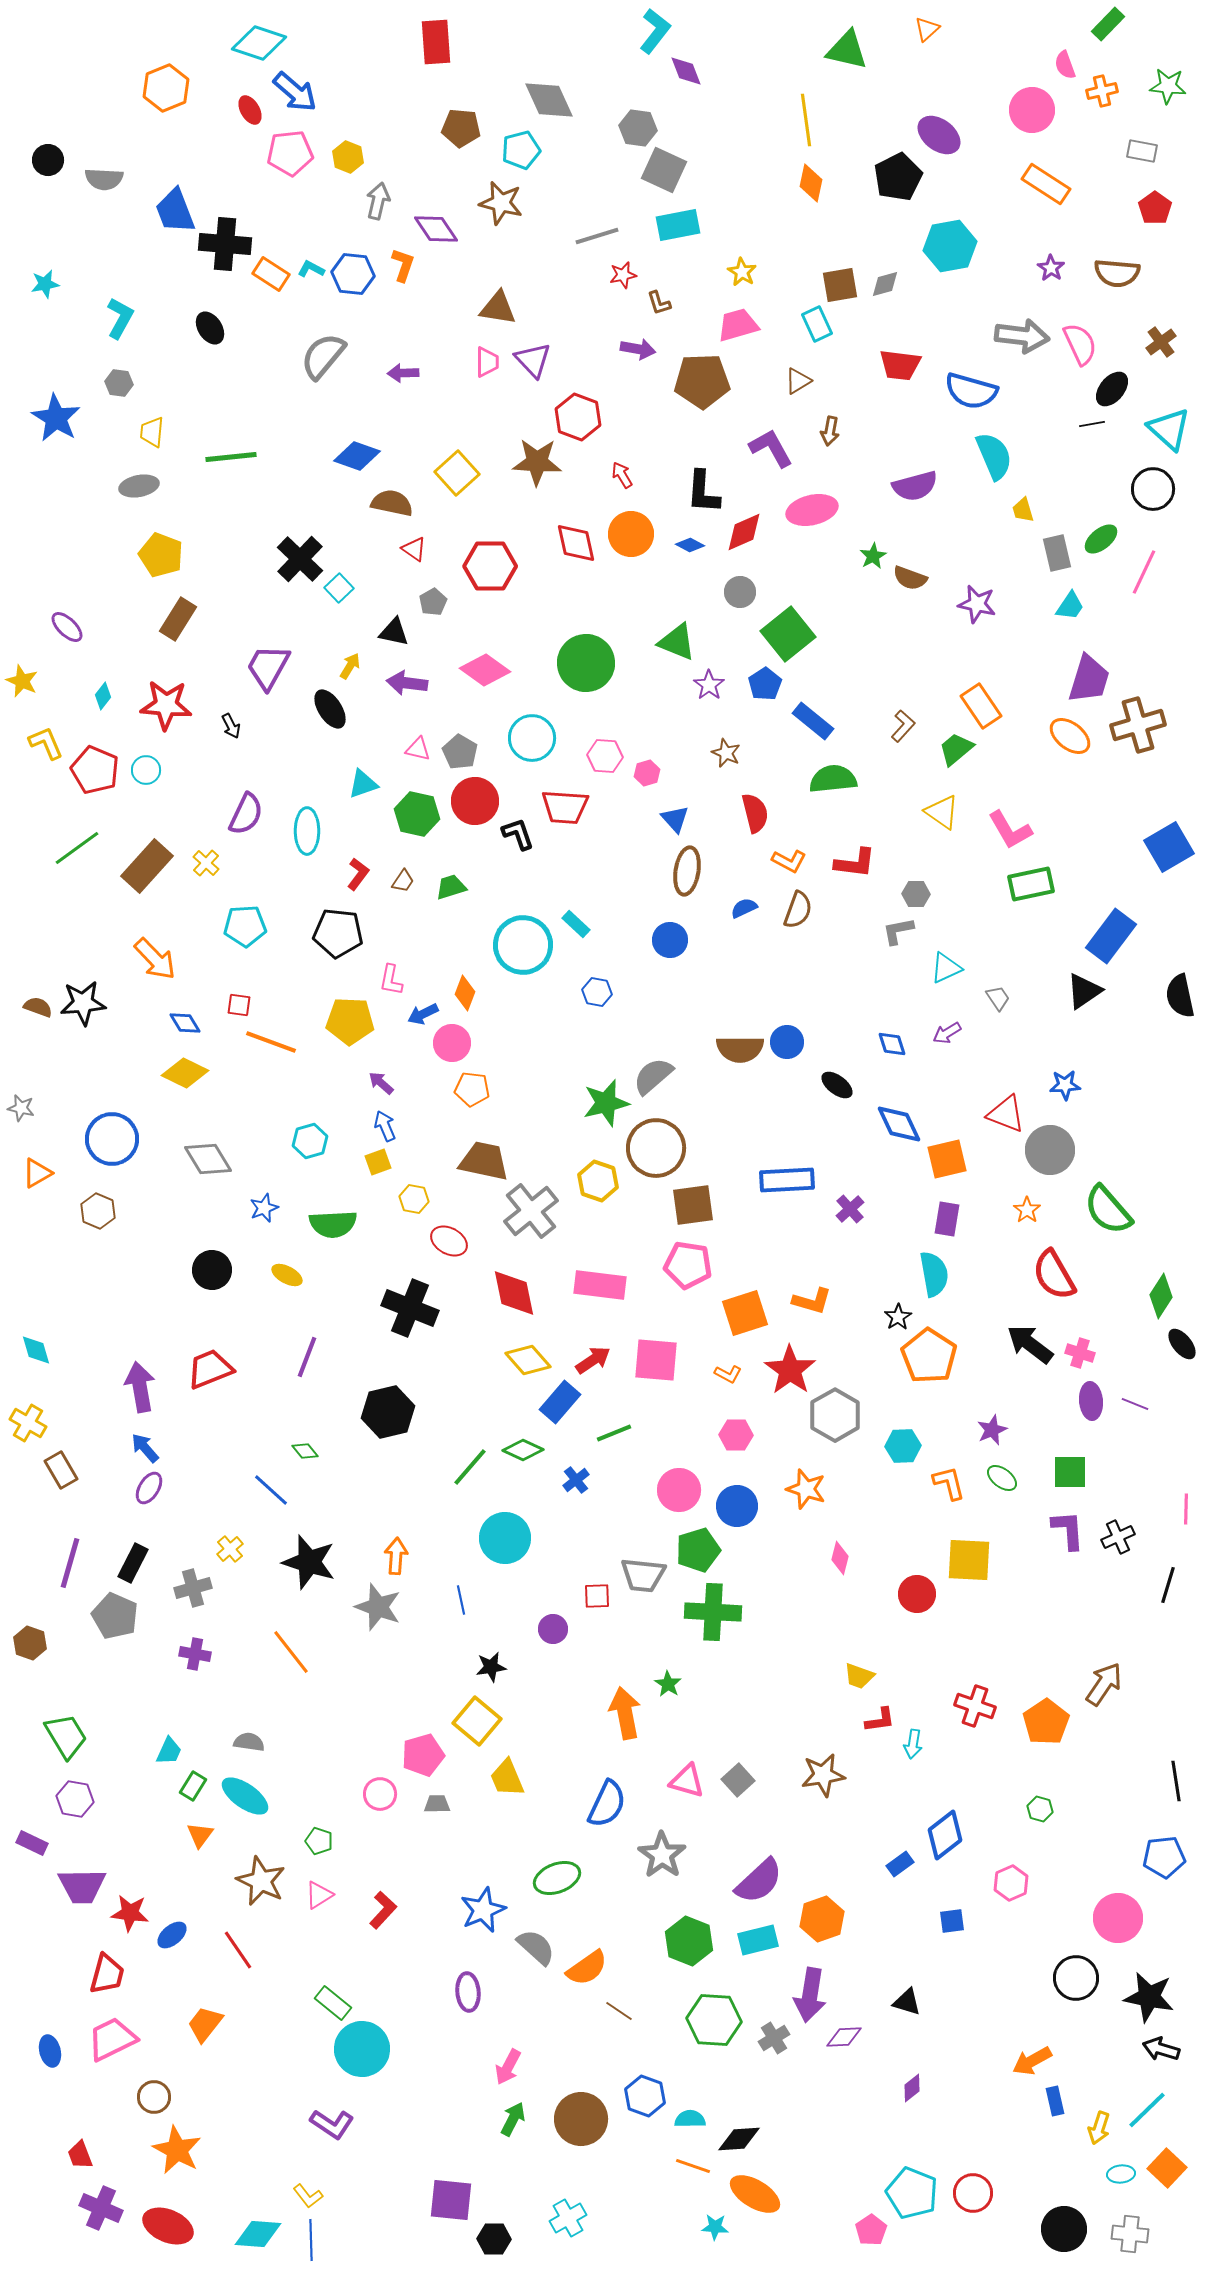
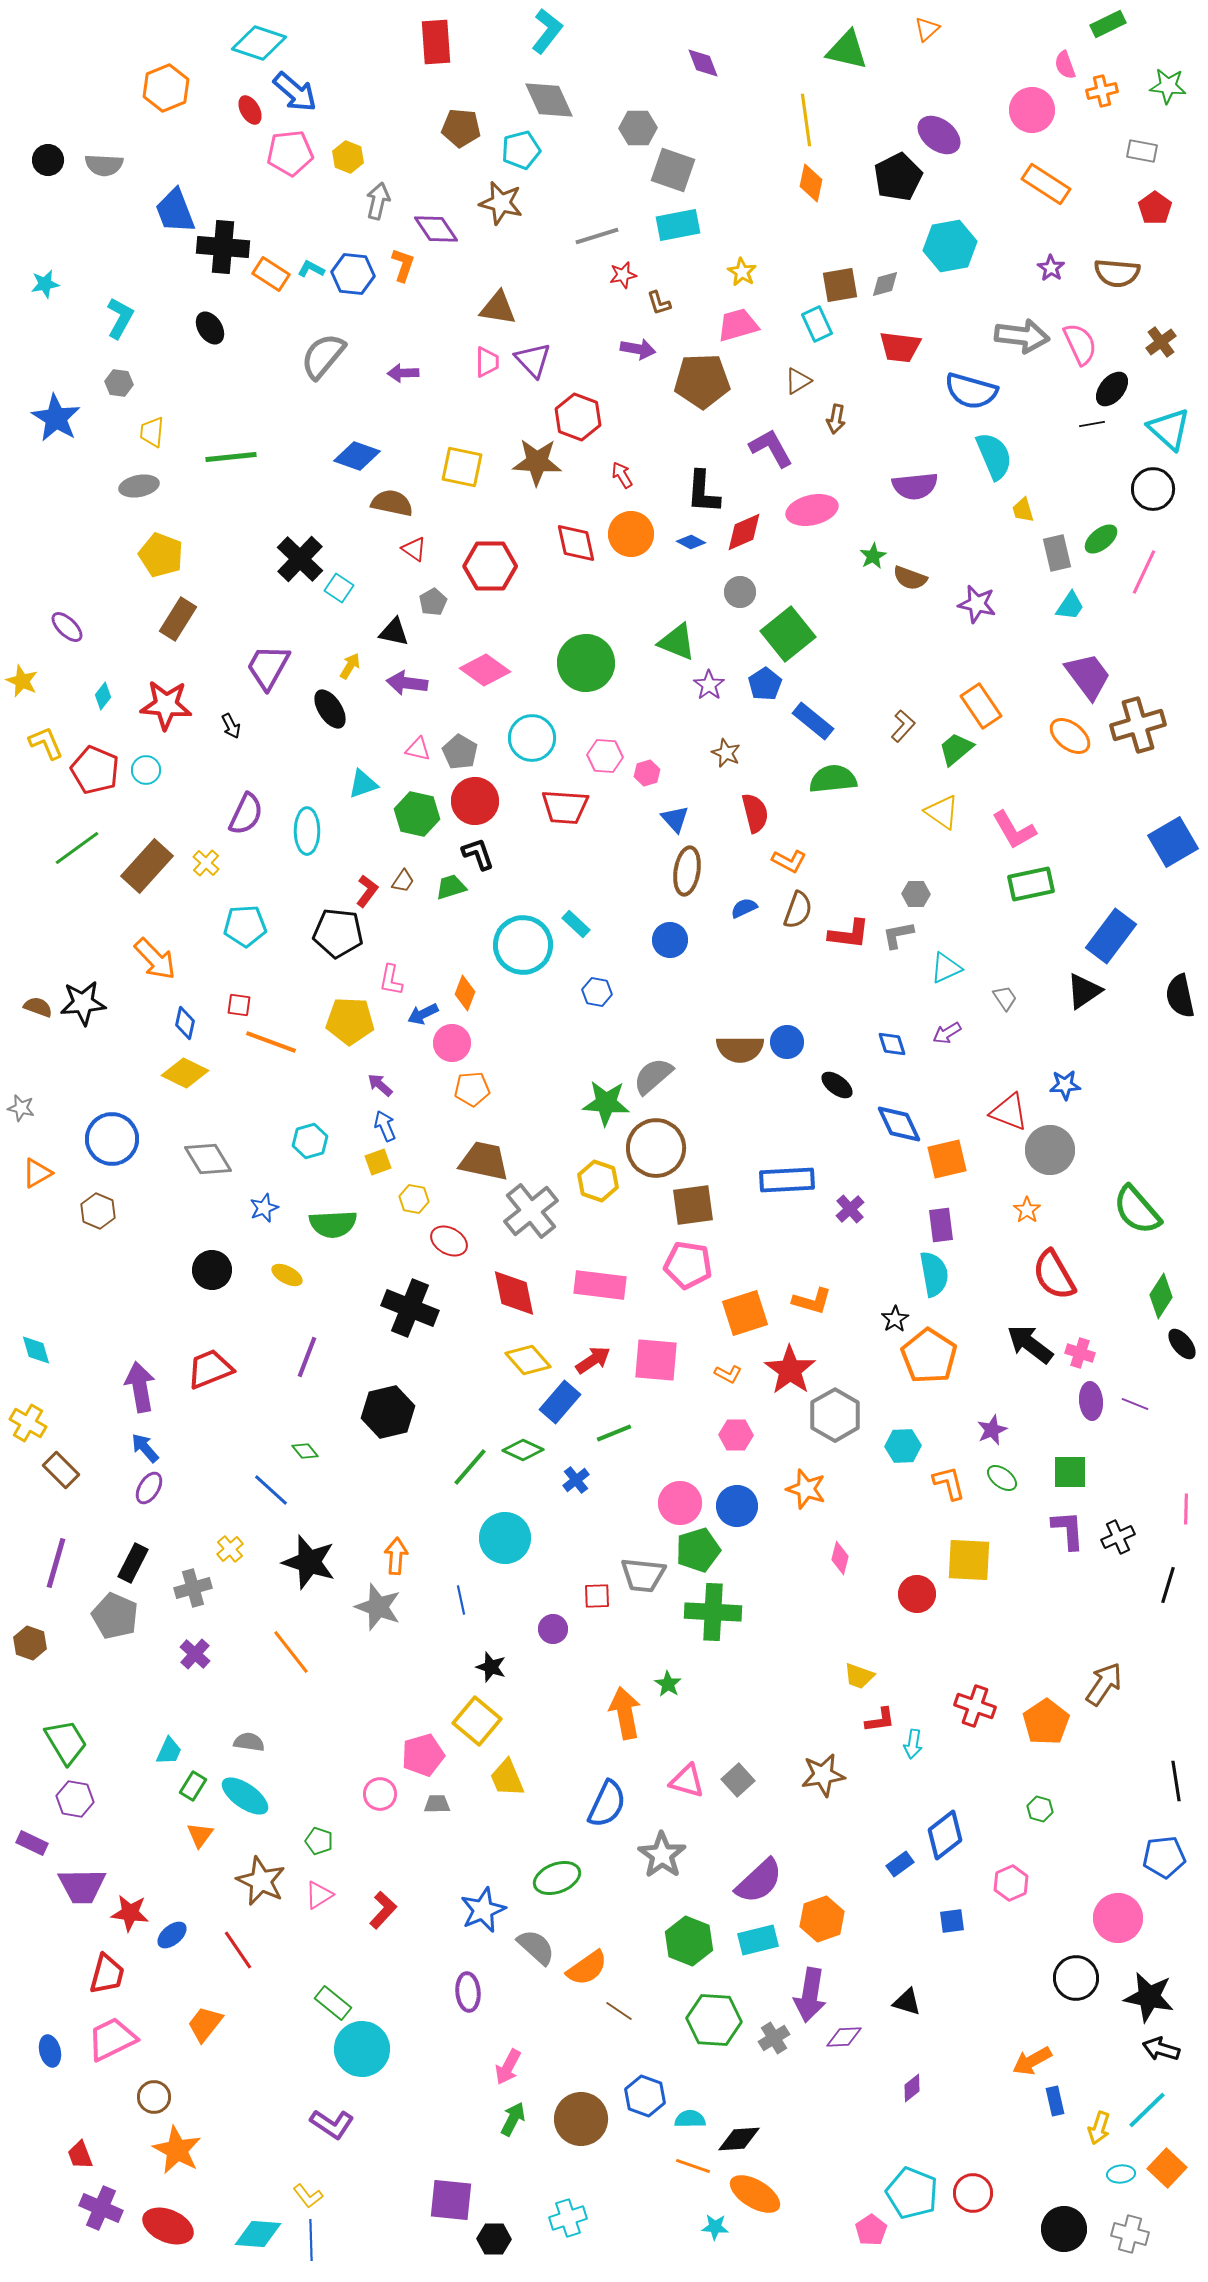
green rectangle at (1108, 24): rotated 20 degrees clockwise
cyan L-shape at (655, 31): moved 108 px left
purple diamond at (686, 71): moved 17 px right, 8 px up
gray hexagon at (638, 128): rotated 9 degrees counterclockwise
gray square at (664, 170): moved 9 px right; rotated 6 degrees counterclockwise
gray semicircle at (104, 179): moved 14 px up
black cross at (225, 244): moved 2 px left, 3 px down
red trapezoid at (900, 365): moved 18 px up
brown arrow at (830, 431): moved 6 px right, 12 px up
yellow square at (457, 473): moved 5 px right, 6 px up; rotated 36 degrees counterclockwise
purple semicircle at (915, 486): rotated 9 degrees clockwise
blue diamond at (690, 545): moved 1 px right, 3 px up
cyan square at (339, 588): rotated 12 degrees counterclockwise
purple trapezoid at (1089, 679): moved 1 px left, 3 px up; rotated 54 degrees counterclockwise
pink L-shape at (1010, 830): moved 4 px right
black L-shape at (518, 834): moved 40 px left, 20 px down
blue square at (1169, 847): moved 4 px right, 5 px up
red L-shape at (855, 863): moved 6 px left, 71 px down
red L-shape at (358, 874): moved 9 px right, 17 px down
gray L-shape at (898, 931): moved 4 px down
gray trapezoid at (998, 998): moved 7 px right
blue diamond at (185, 1023): rotated 44 degrees clockwise
purple arrow at (381, 1083): moved 1 px left, 2 px down
orange pentagon at (472, 1089): rotated 12 degrees counterclockwise
green star at (606, 1103): rotated 18 degrees clockwise
red triangle at (1006, 1114): moved 3 px right, 2 px up
green semicircle at (1108, 1210): moved 29 px right
purple rectangle at (947, 1219): moved 6 px left, 6 px down; rotated 16 degrees counterclockwise
black star at (898, 1317): moved 3 px left, 2 px down
brown rectangle at (61, 1470): rotated 15 degrees counterclockwise
pink circle at (679, 1490): moved 1 px right, 13 px down
purple line at (70, 1563): moved 14 px left
purple cross at (195, 1654): rotated 32 degrees clockwise
black star at (491, 1667): rotated 28 degrees clockwise
green trapezoid at (66, 1736): moved 6 px down
cyan cross at (568, 2218): rotated 12 degrees clockwise
gray cross at (1130, 2234): rotated 9 degrees clockwise
